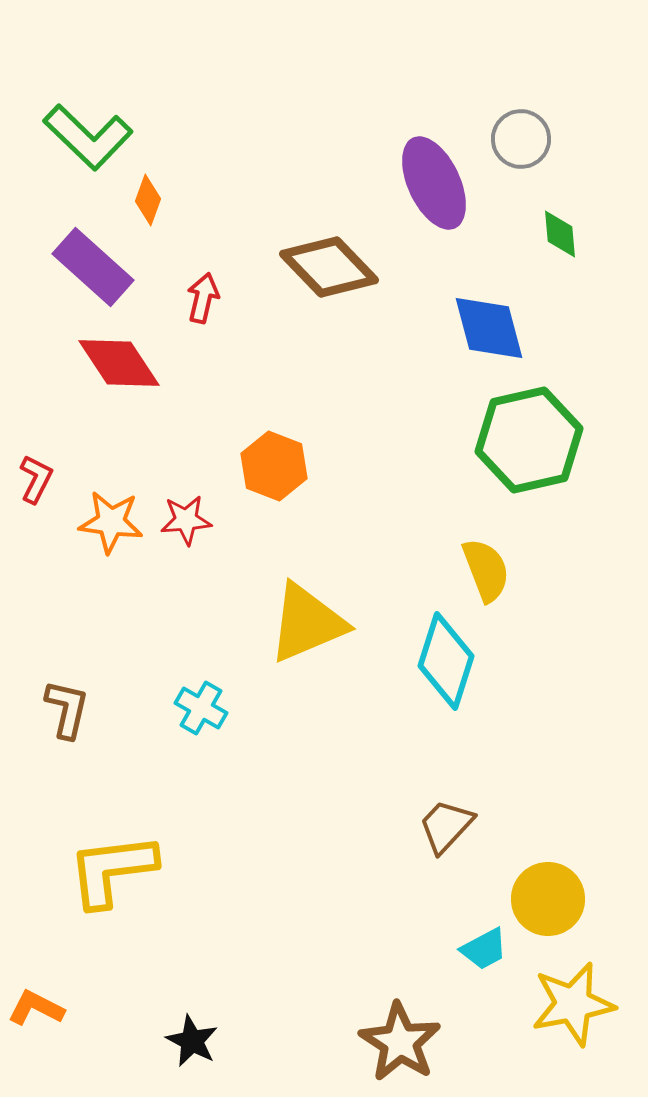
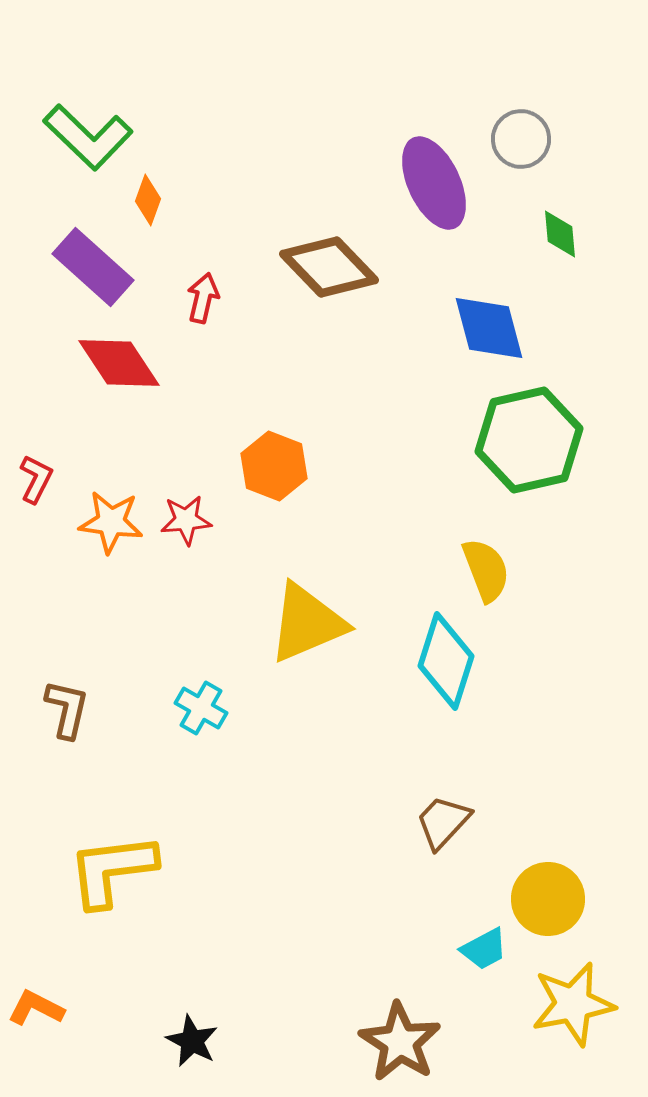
brown trapezoid: moved 3 px left, 4 px up
